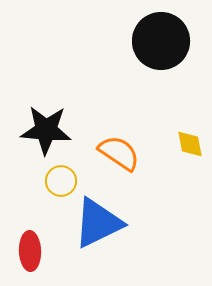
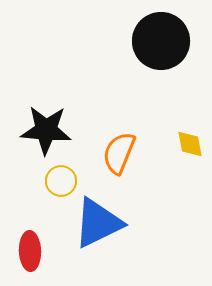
orange semicircle: rotated 102 degrees counterclockwise
